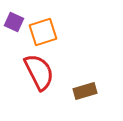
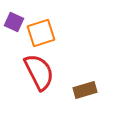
orange square: moved 2 px left, 1 px down
brown rectangle: moved 1 px up
